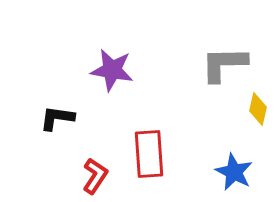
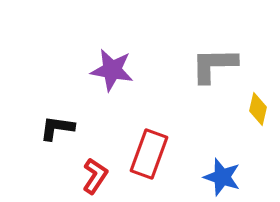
gray L-shape: moved 10 px left, 1 px down
black L-shape: moved 10 px down
red rectangle: rotated 24 degrees clockwise
blue star: moved 12 px left, 5 px down; rotated 9 degrees counterclockwise
